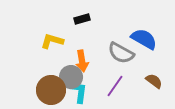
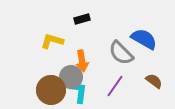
gray semicircle: rotated 16 degrees clockwise
